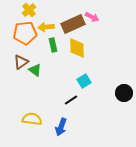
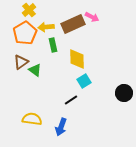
orange pentagon: rotated 25 degrees counterclockwise
yellow diamond: moved 11 px down
